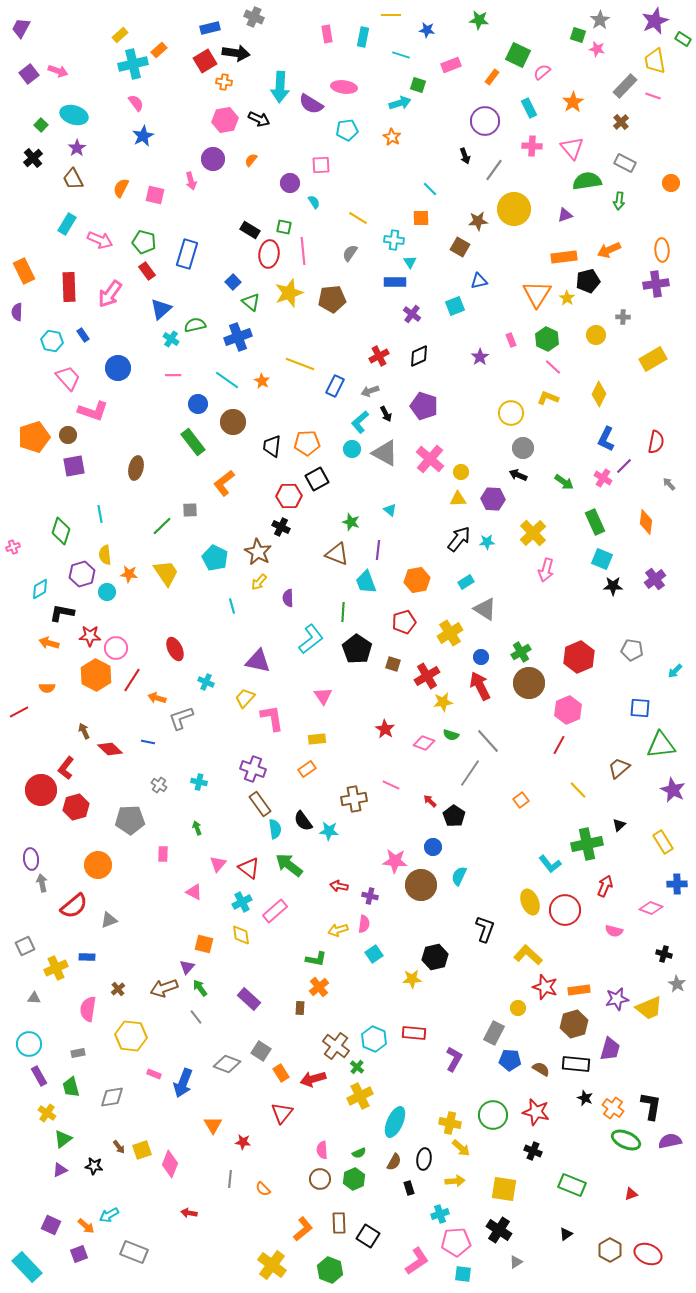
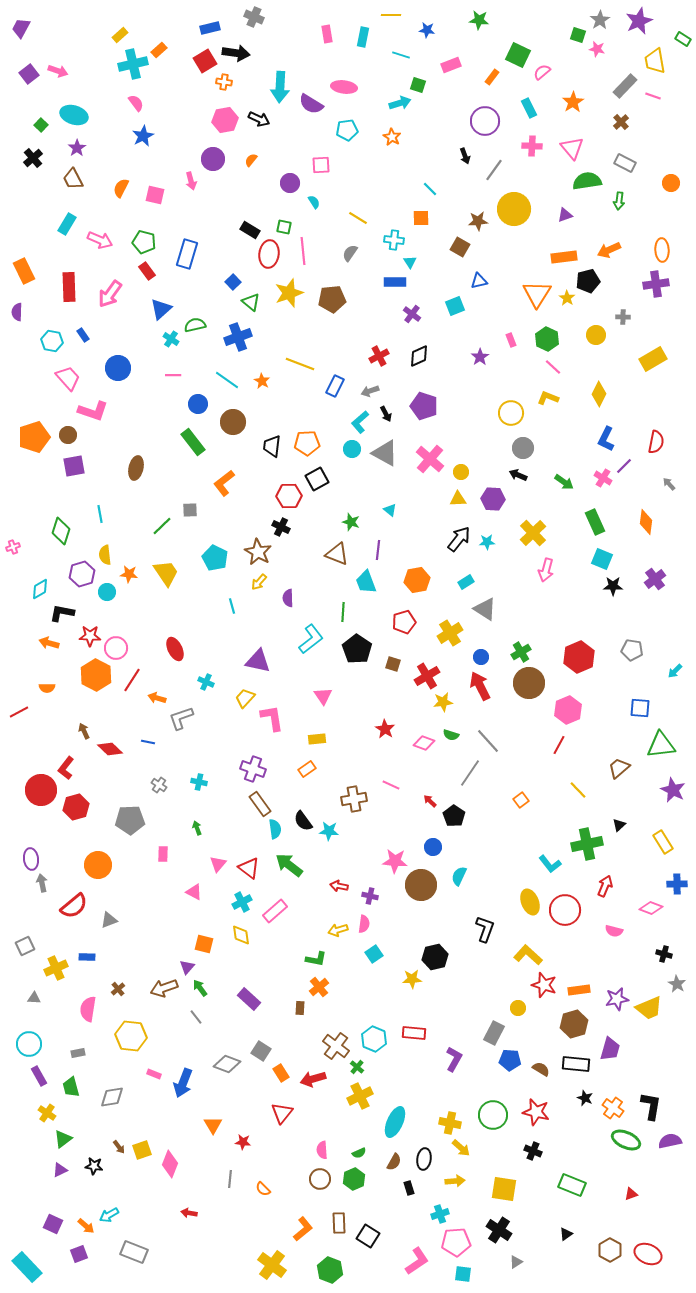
purple star at (655, 21): moved 16 px left
red star at (545, 987): moved 1 px left, 2 px up
purple square at (51, 1225): moved 2 px right, 1 px up
